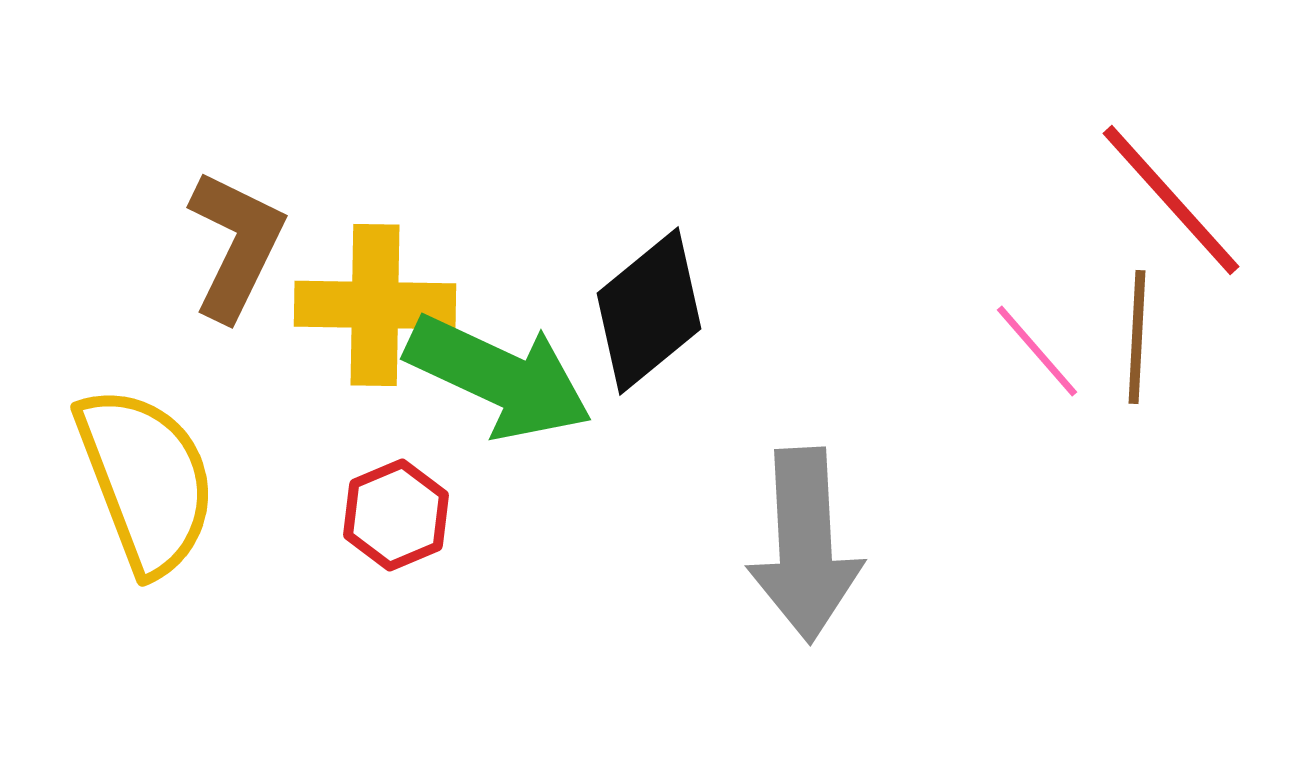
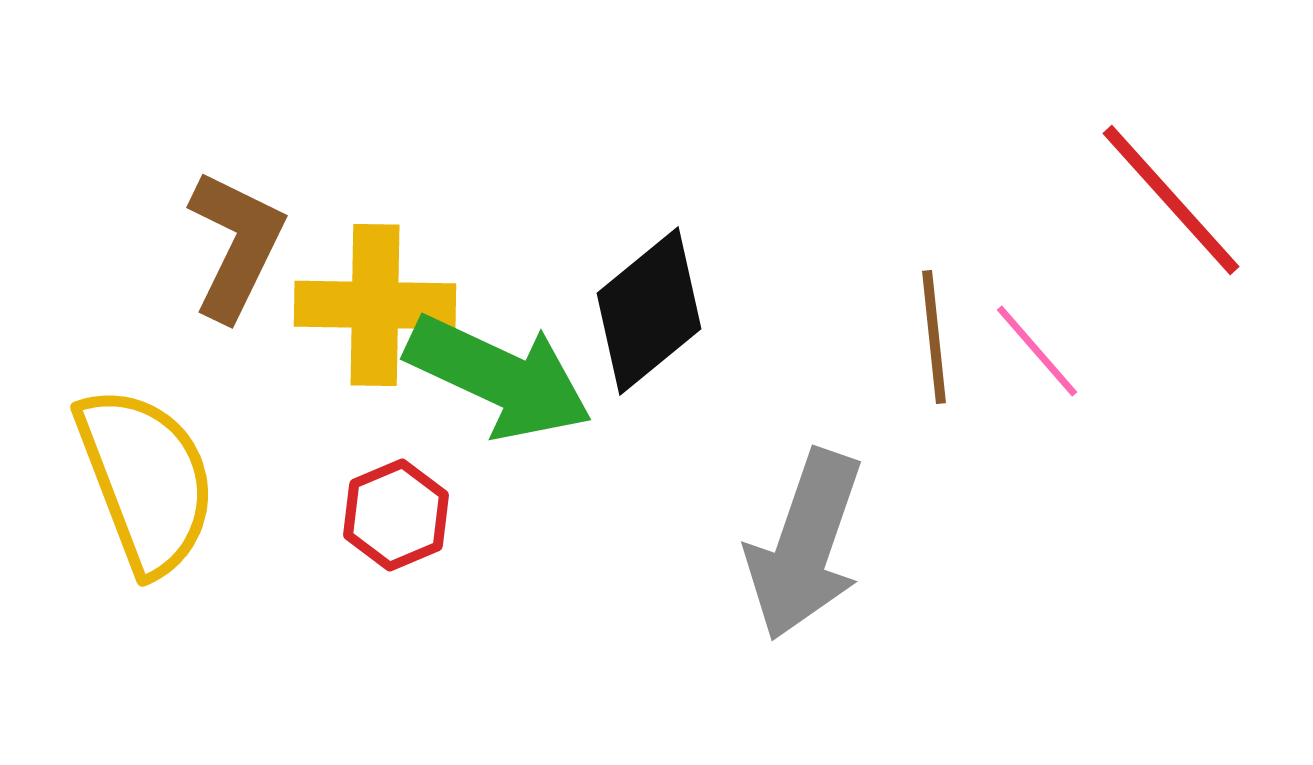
brown line: moved 203 px left; rotated 9 degrees counterclockwise
gray arrow: rotated 22 degrees clockwise
